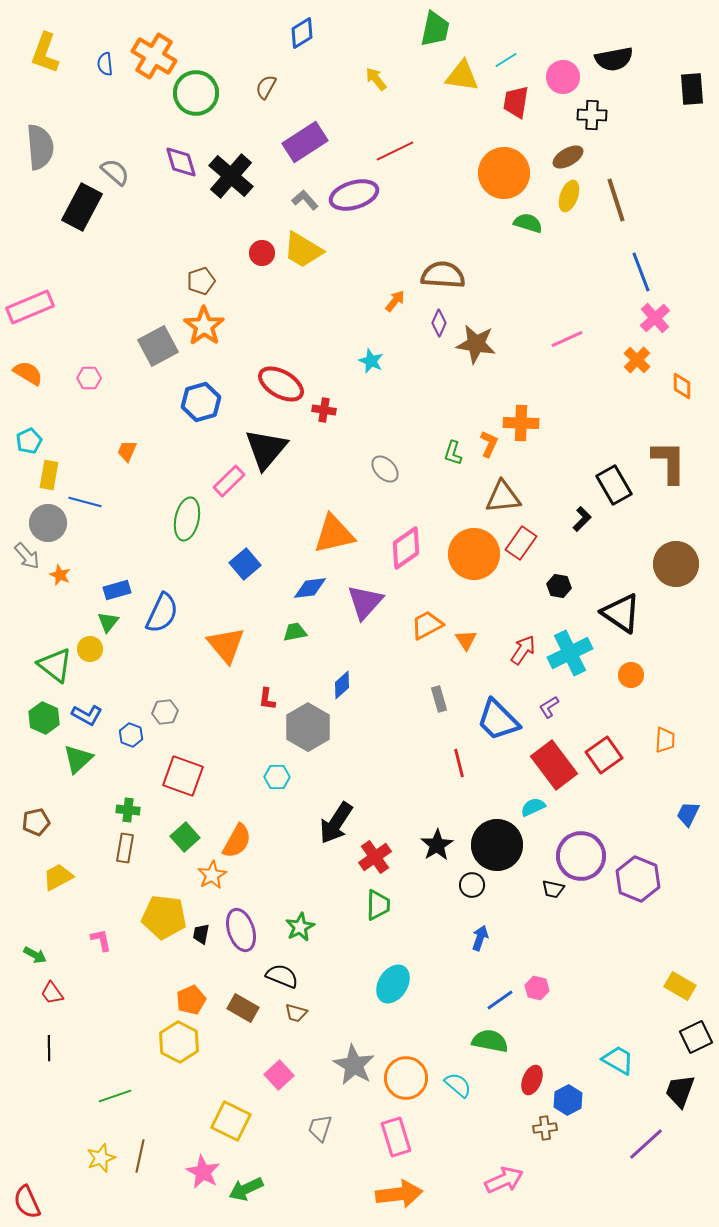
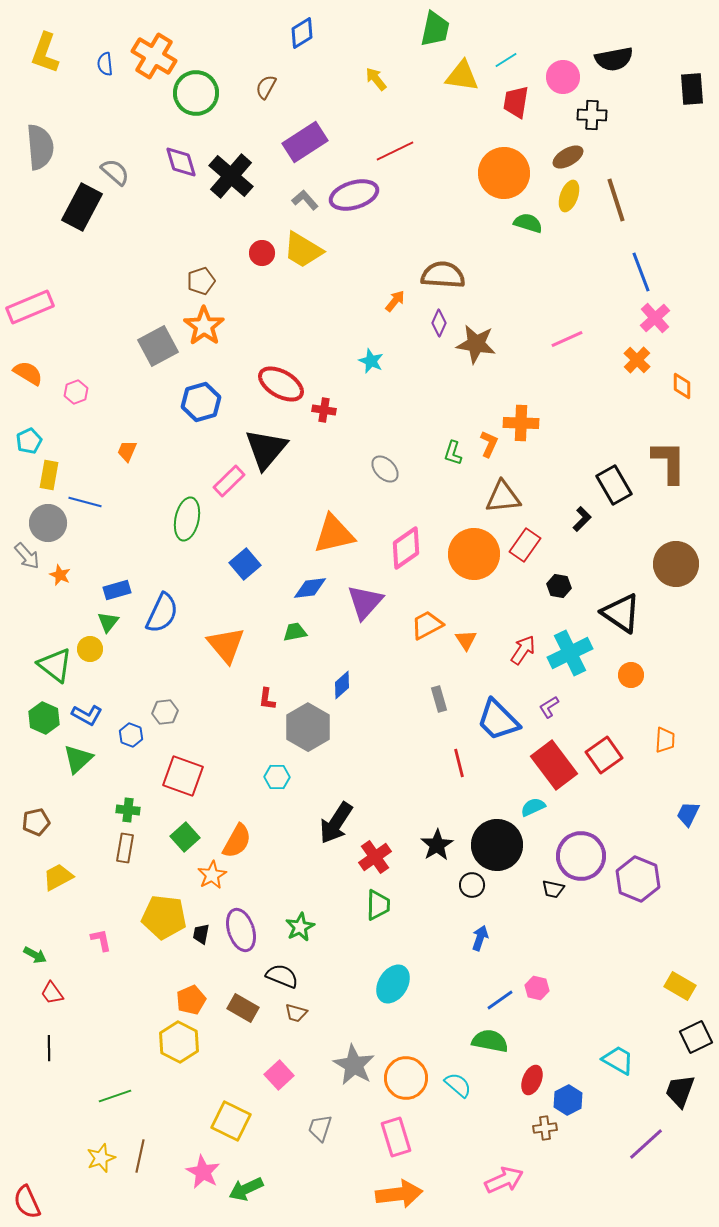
pink hexagon at (89, 378): moved 13 px left, 14 px down; rotated 20 degrees counterclockwise
red rectangle at (521, 543): moved 4 px right, 2 px down
